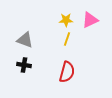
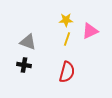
pink triangle: moved 11 px down
gray triangle: moved 3 px right, 2 px down
